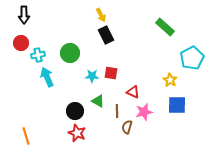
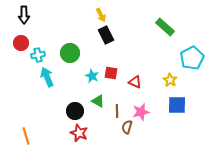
cyan star: rotated 24 degrees clockwise
red triangle: moved 2 px right, 10 px up
pink star: moved 3 px left
red star: moved 2 px right
